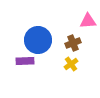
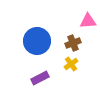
blue circle: moved 1 px left, 1 px down
purple rectangle: moved 15 px right, 17 px down; rotated 24 degrees counterclockwise
